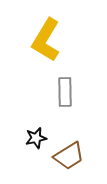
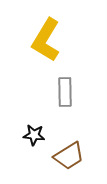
black star: moved 2 px left, 3 px up; rotated 20 degrees clockwise
